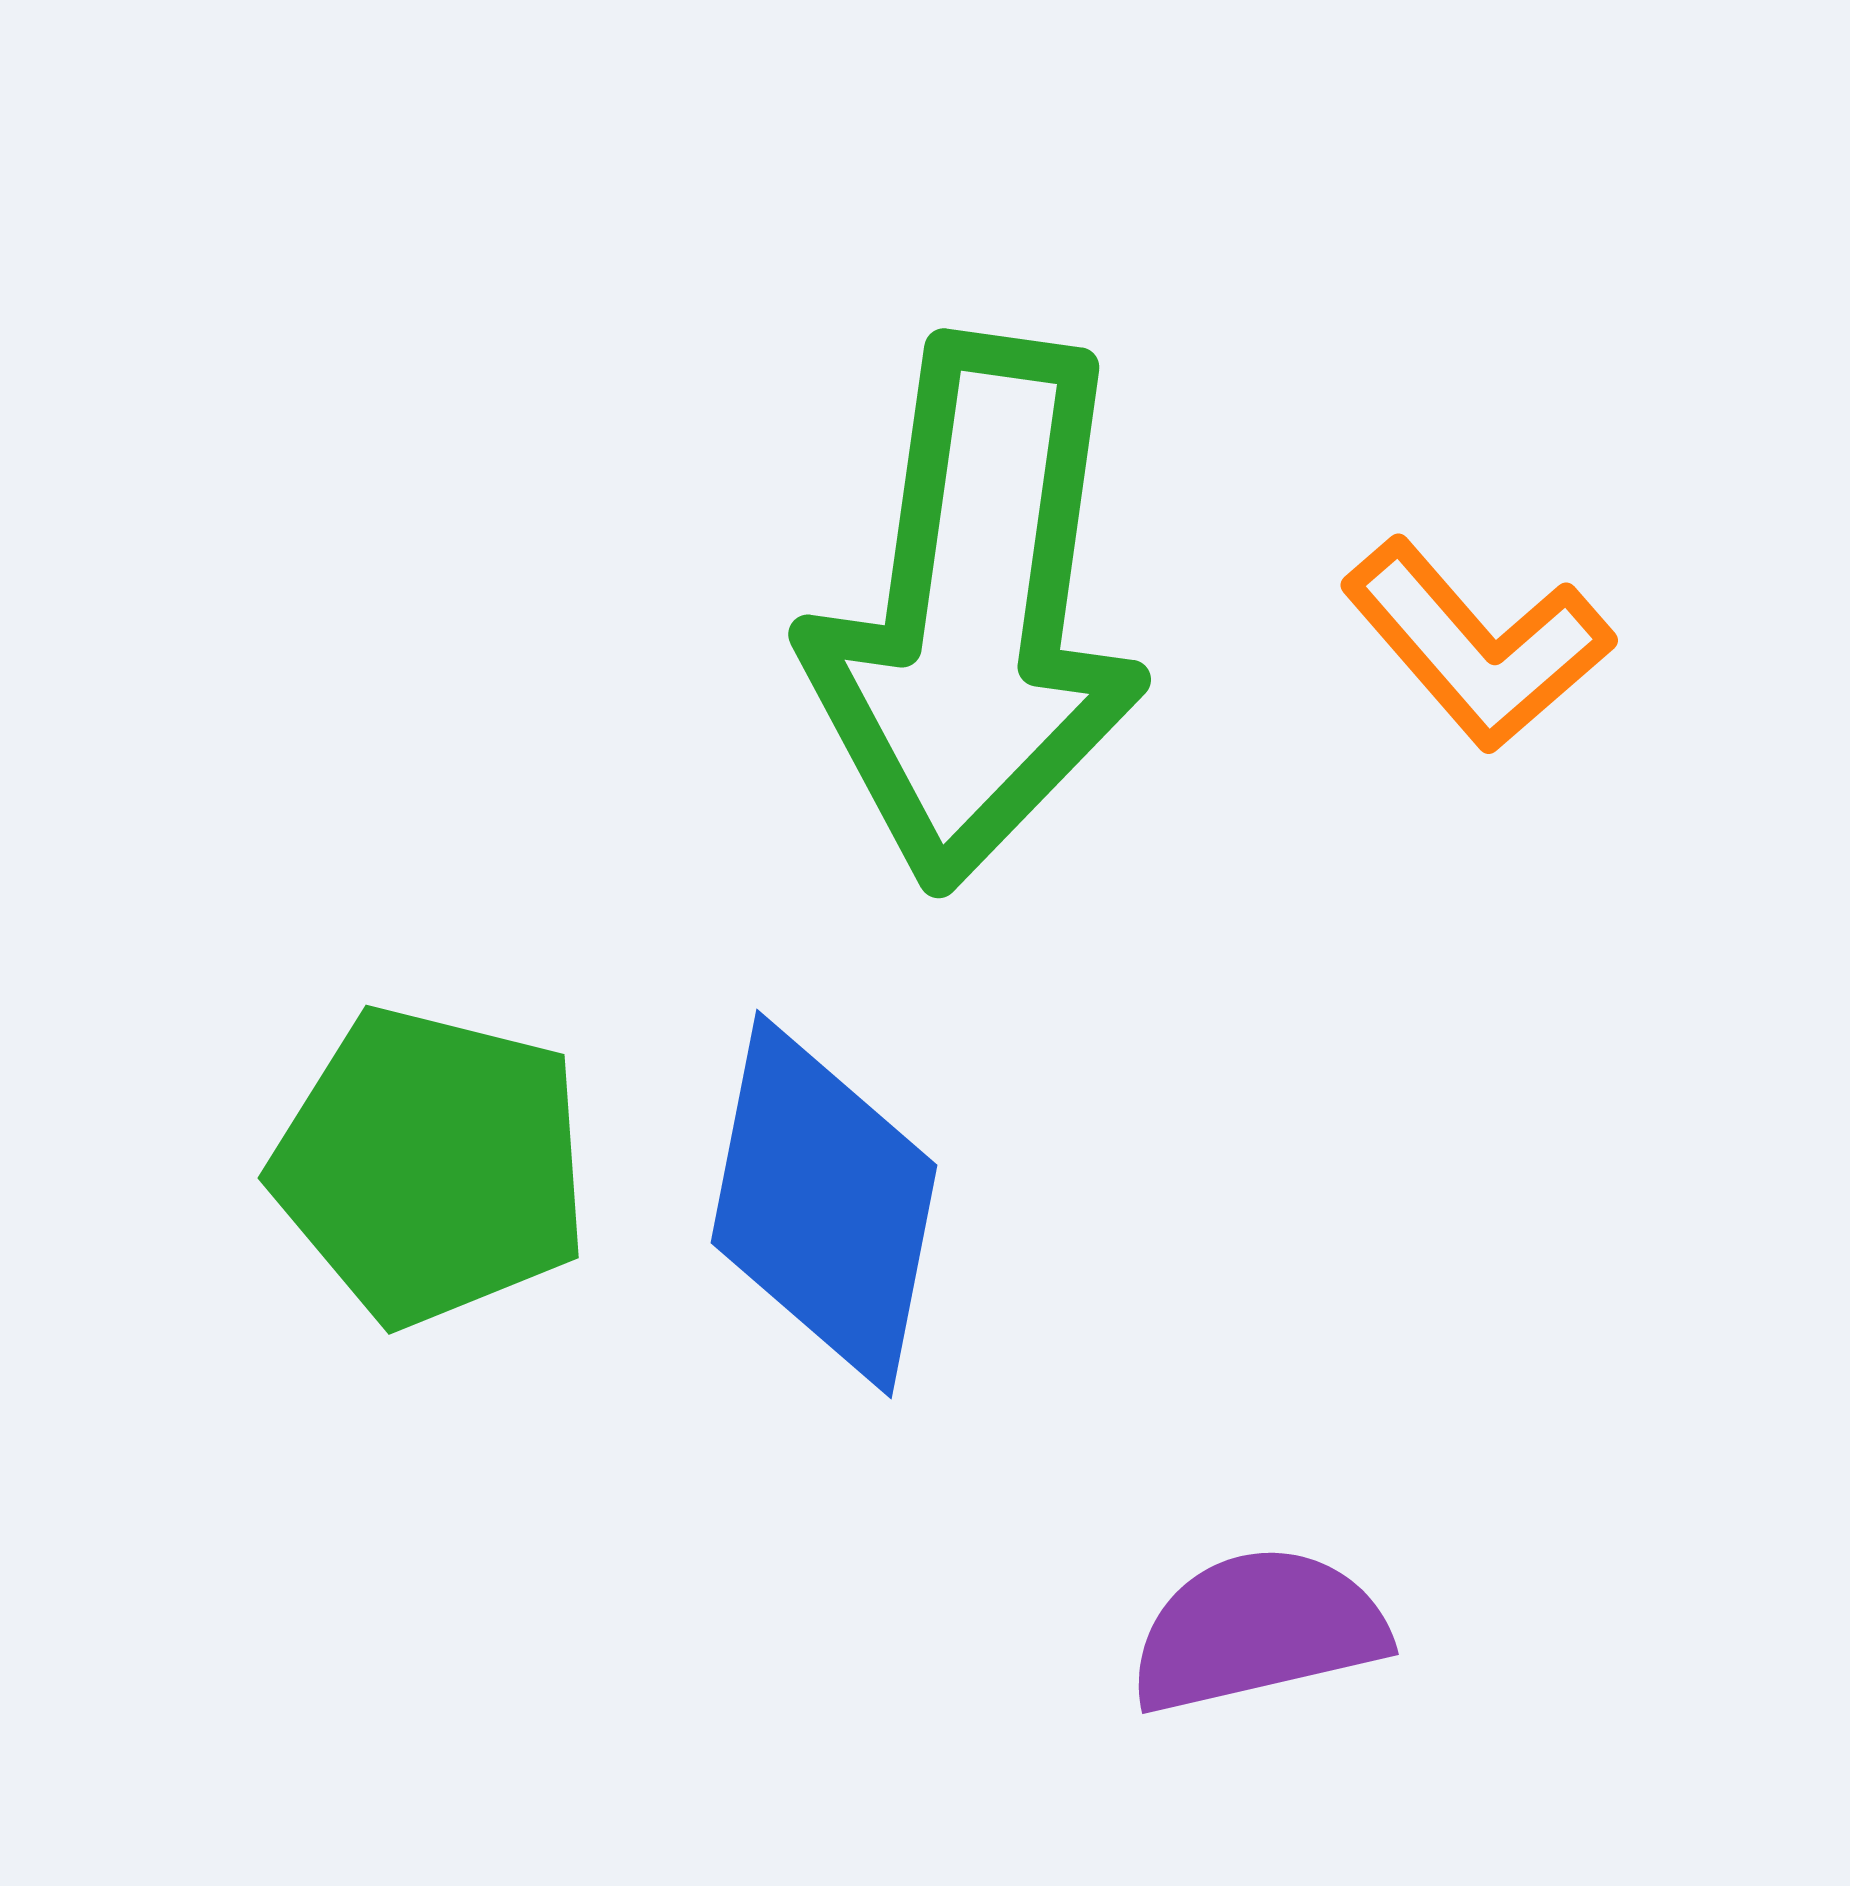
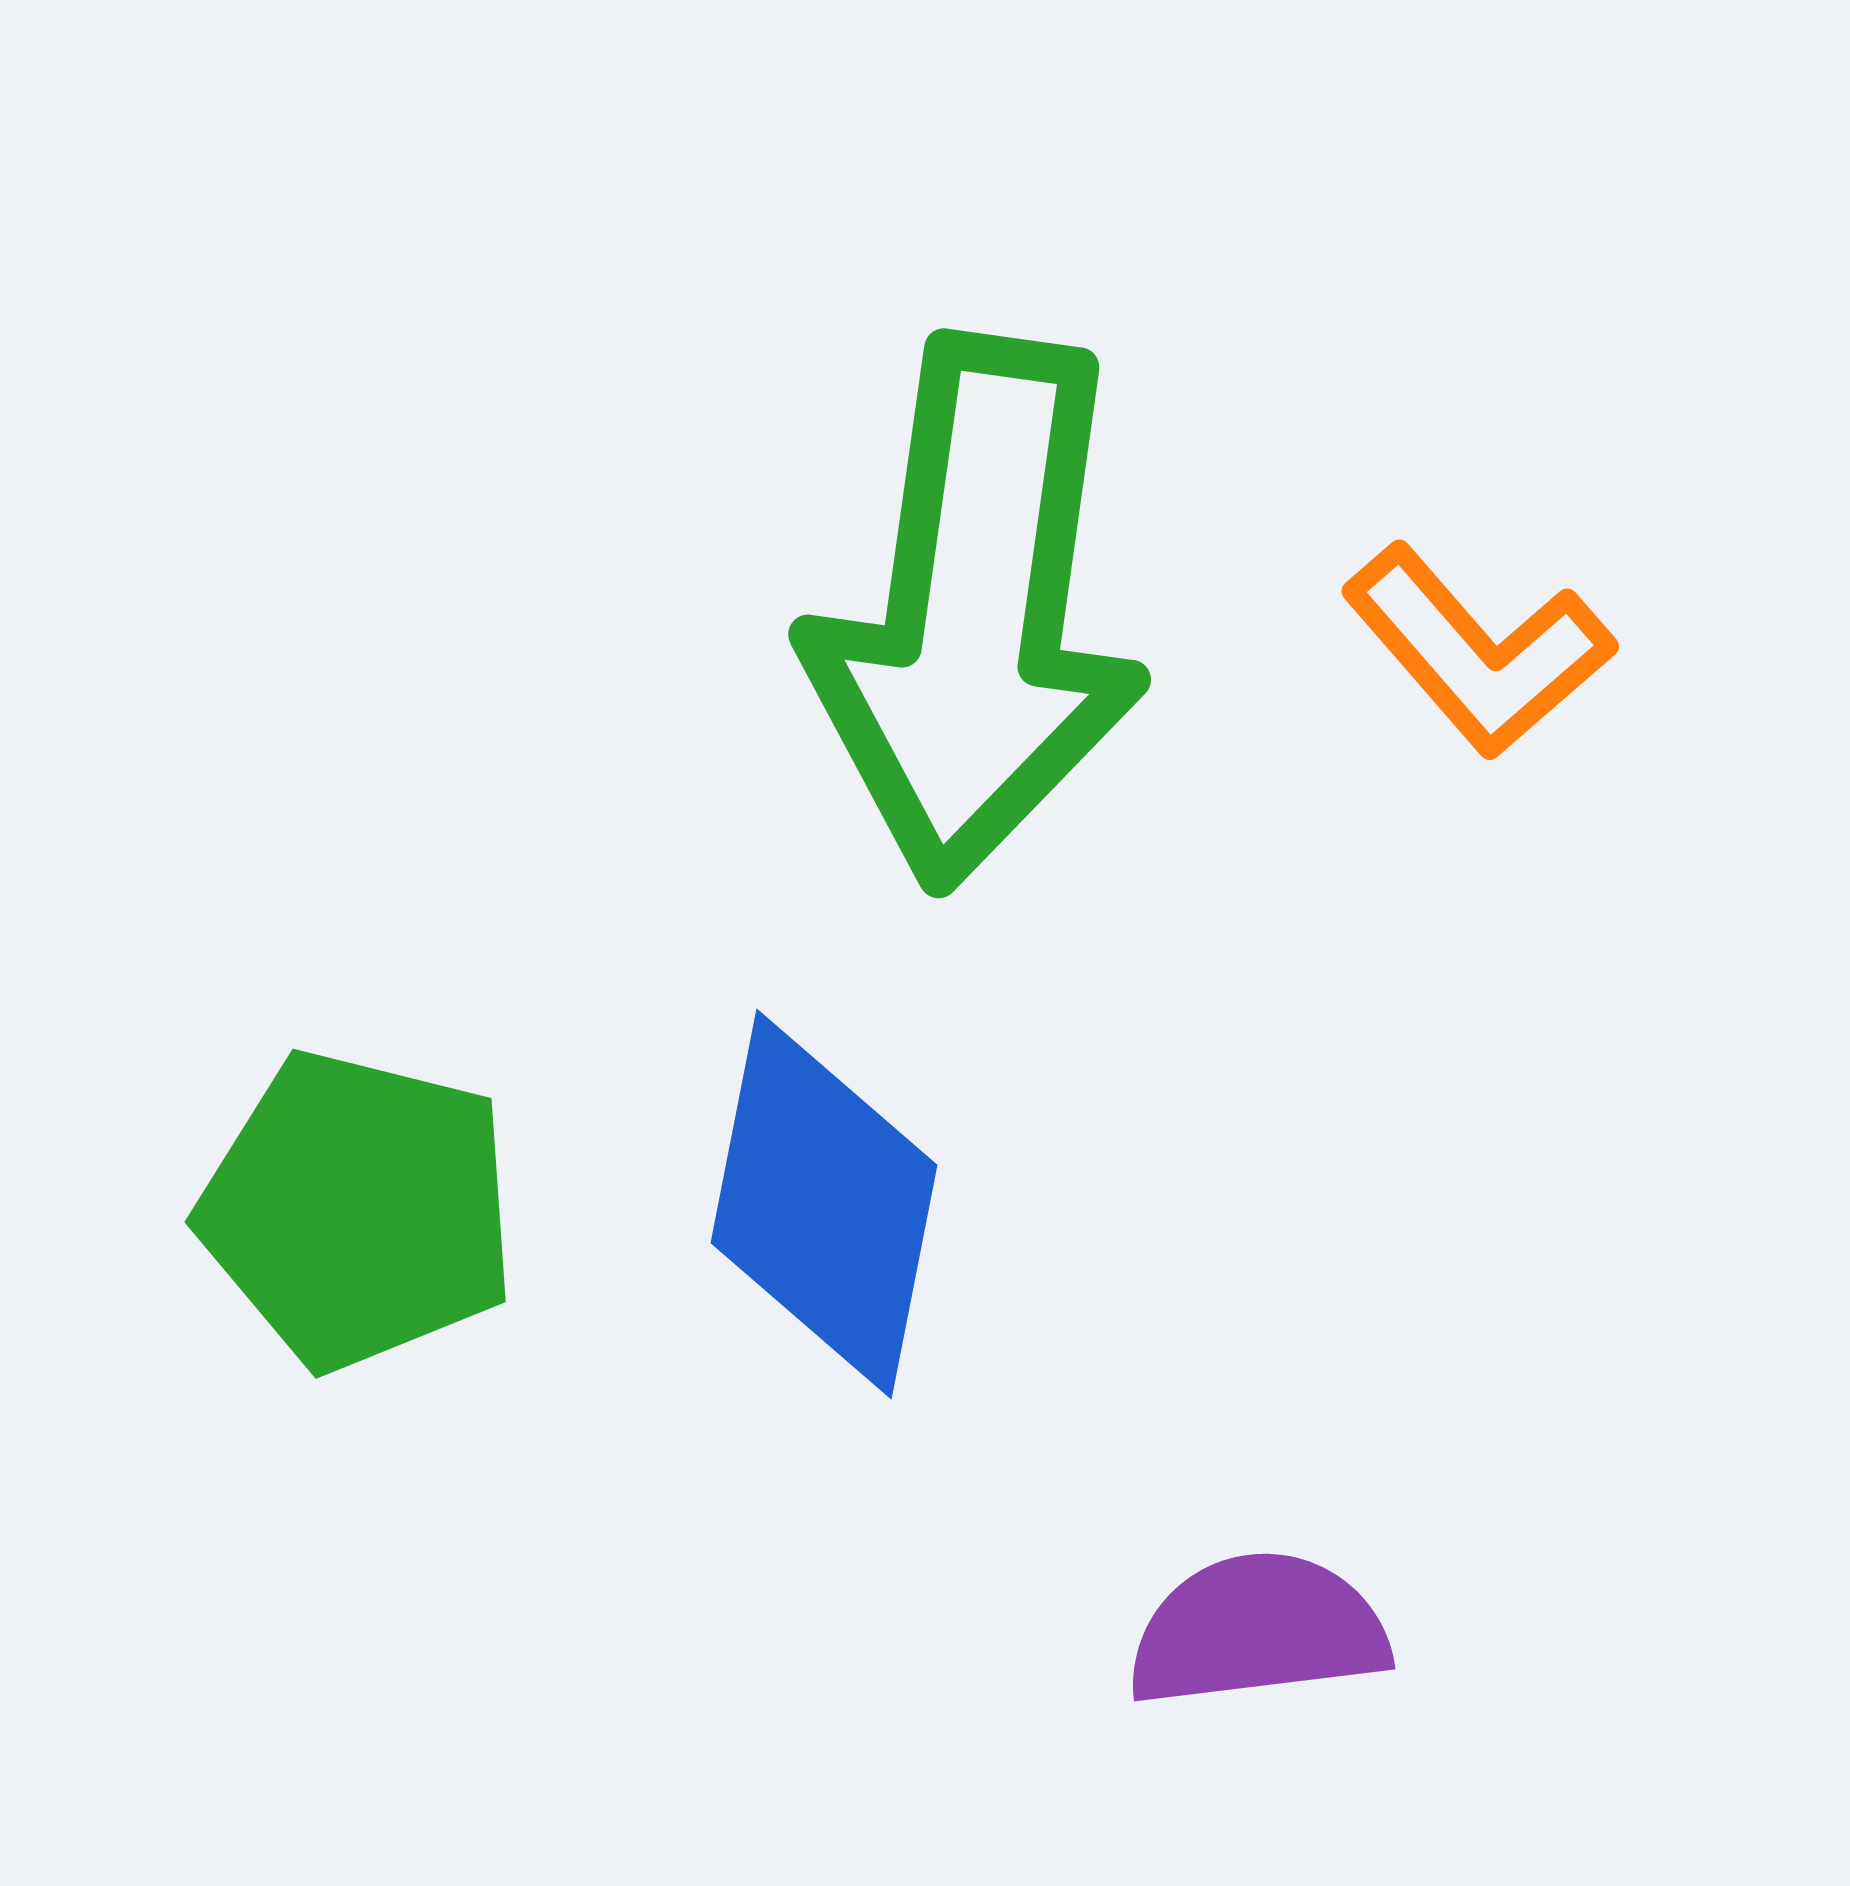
orange L-shape: moved 1 px right, 6 px down
green pentagon: moved 73 px left, 44 px down
purple semicircle: rotated 6 degrees clockwise
